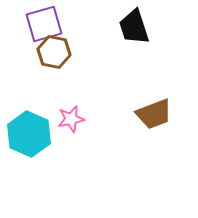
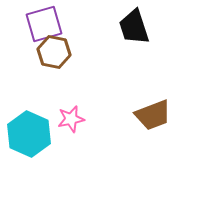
brown trapezoid: moved 1 px left, 1 px down
